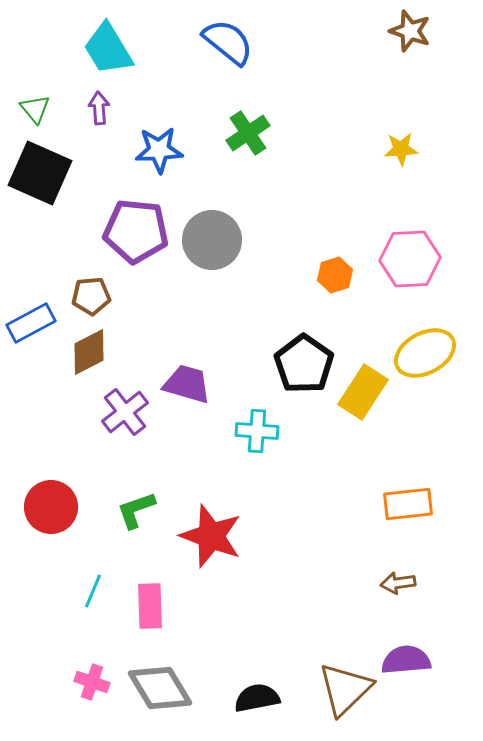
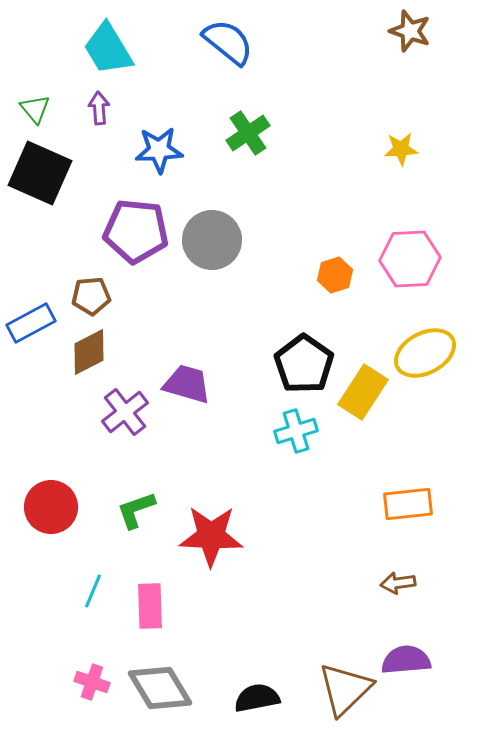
cyan cross: moved 39 px right; rotated 21 degrees counterclockwise
red star: rotated 18 degrees counterclockwise
